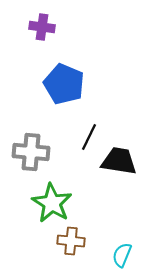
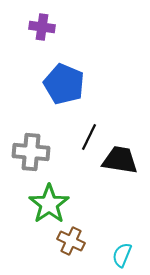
black trapezoid: moved 1 px right, 1 px up
green star: moved 3 px left, 1 px down; rotated 6 degrees clockwise
brown cross: rotated 20 degrees clockwise
